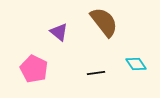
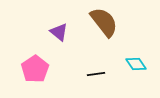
pink pentagon: moved 1 px right; rotated 12 degrees clockwise
black line: moved 1 px down
